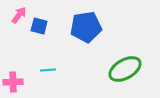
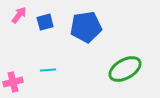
blue square: moved 6 px right, 4 px up; rotated 30 degrees counterclockwise
pink cross: rotated 12 degrees counterclockwise
